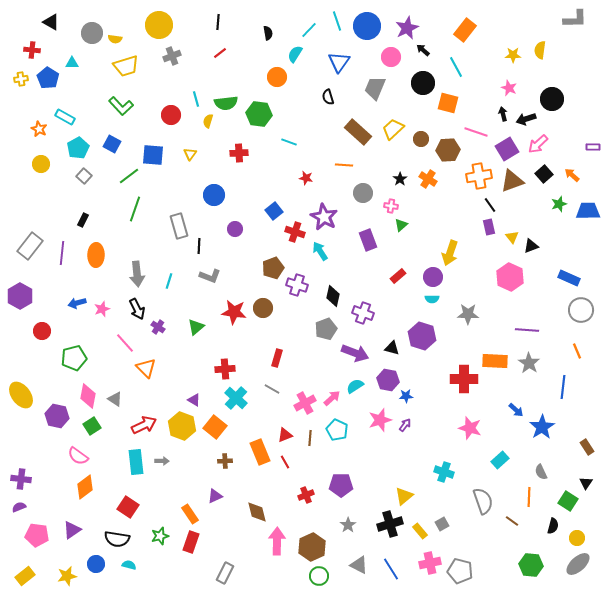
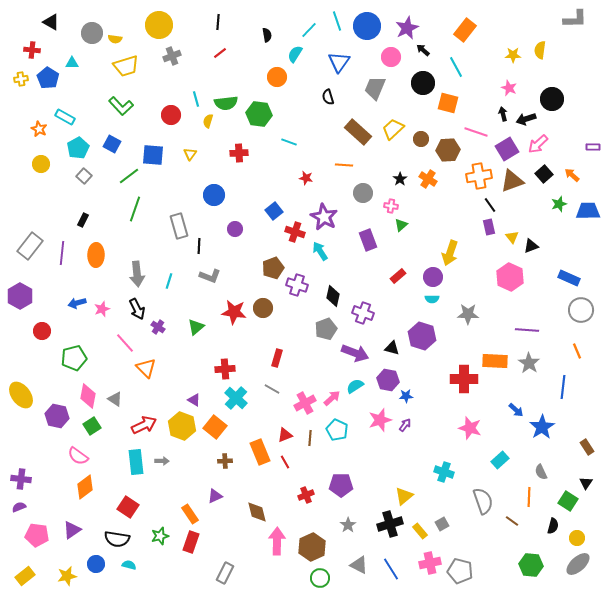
black semicircle at (268, 33): moved 1 px left, 2 px down
green circle at (319, 576): moved 1 px right, 2 px down
